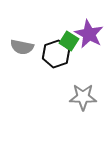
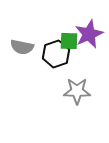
purple star: rotated 20 degrees clockwise
green square: rotated 30 degrees counterclockwise
gray star: moved 6 px left, 6 px up
